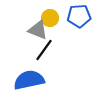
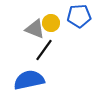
yellow circle: moved 1 px right, 5 px down
gray triangle: moved 3 px left, 1 px up
